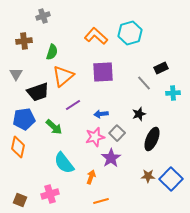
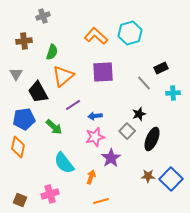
black trapezoid: rotated 80 degrees clockwise
blue arrow: moved 6 px left, 2 px down
gray square: moved 10 px right, 2 px up
